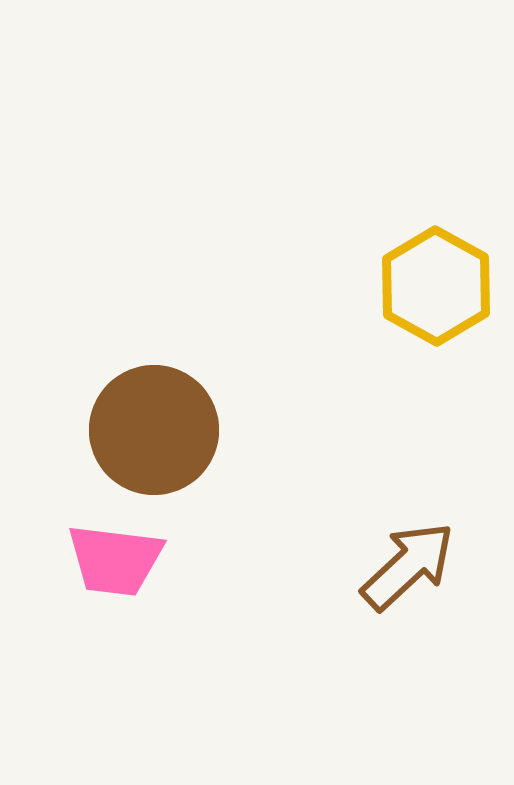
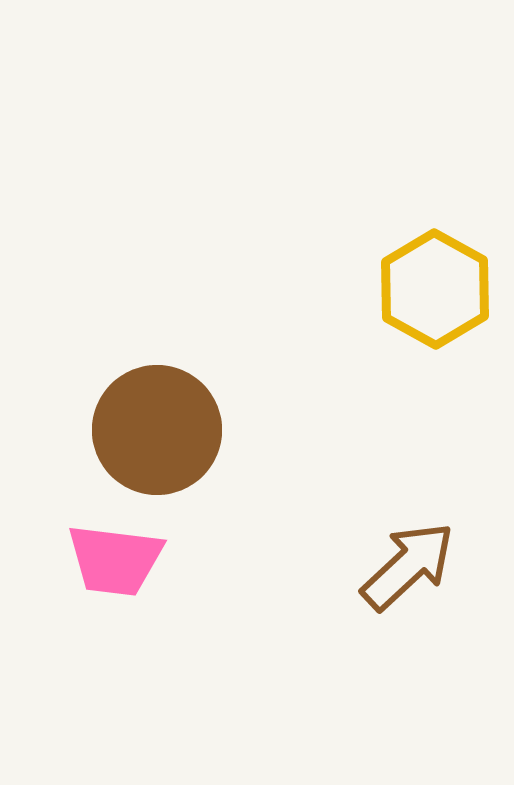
yellow hexagon: moved 1 px left, 3 px down
brown circle: moved 3 px right
